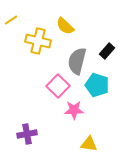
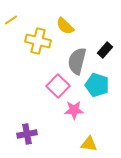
black rectangle: moved 2 px left, 1 px up
